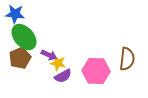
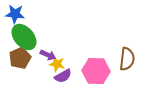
purple arrow: moved 1 px left
yellow star: moved 1 px left, 1 px down
